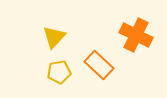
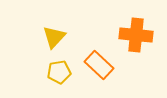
orange cross: rotated 20 degrees counterclockwise
